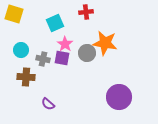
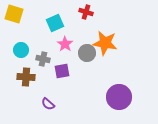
red cross: rotated 24 degrees clockwise
purple square: moved 13 px down; rotated 21 degrees counterclockwise
